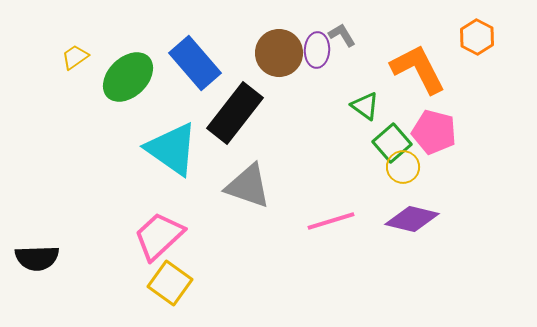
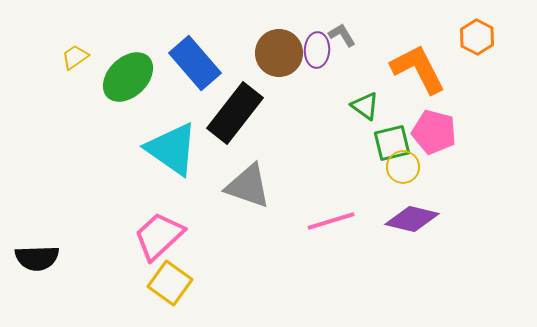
green square: rotated 27 degrees clockwise
